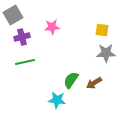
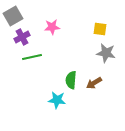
gray square: moved 1 px down
yellow square: moved 2 px left, 1 px up
purple cross: rotated 14 degrees counterclockwise
gray star: rotated 12 degrees clockwise
green line: moved 7 px right, 5 px up
green semicircle: rotated 30 degrees counterclockwise
